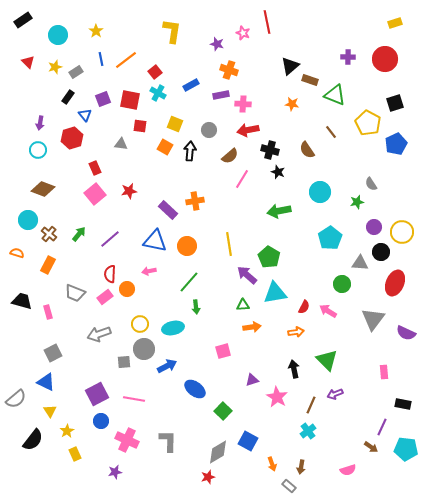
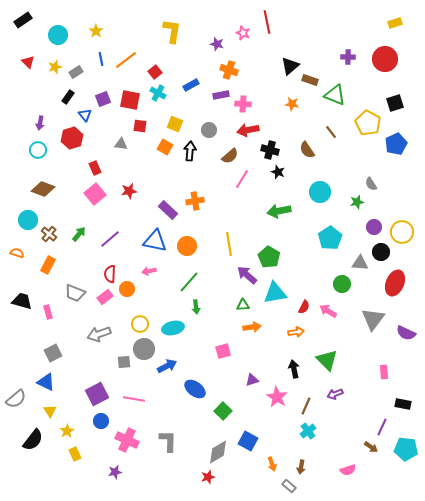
brown line at (311, 405): moved 5 px left, 1 px down
